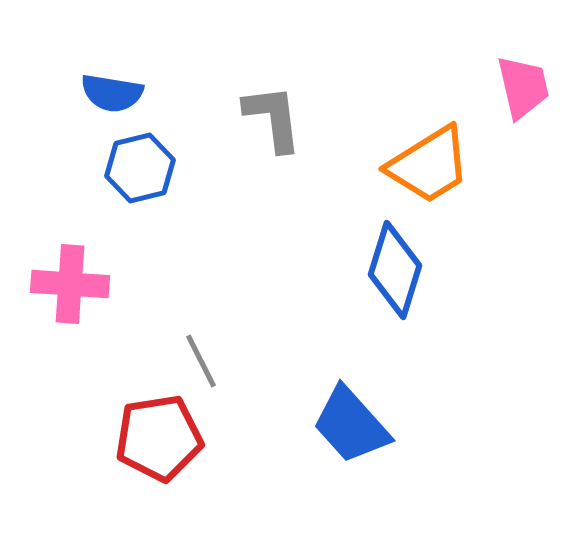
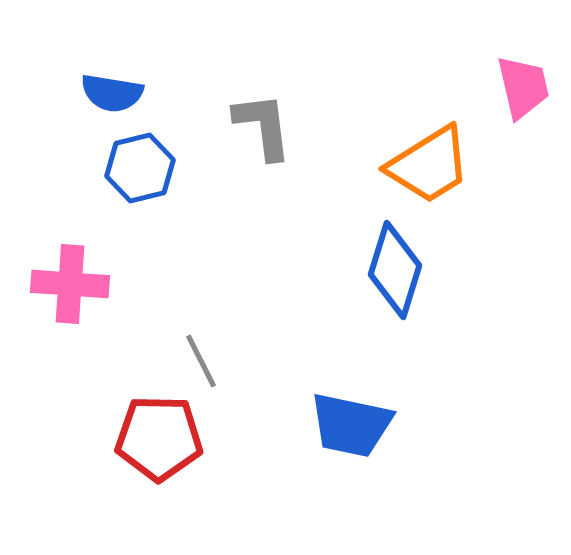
gray L-shape: moved 10 px left, 8 px down
blue trapezoid: rotated 36 degrees counterclockwise
red pentagon: rotated 10 degrees clockwise
